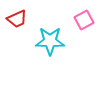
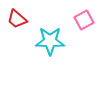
red trapezoid: rotated 65 degrees clockwise
